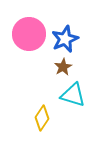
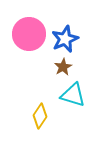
yellow diamond: moved 2 px left, 2 px up
